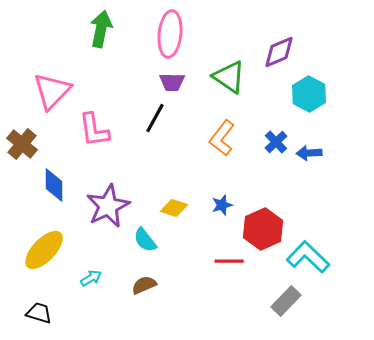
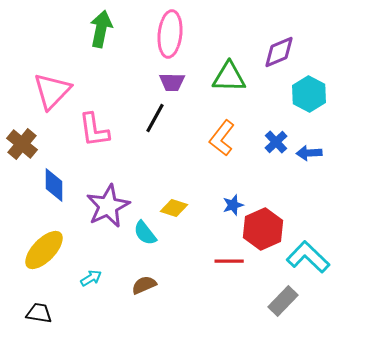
green triangle: rotated 33 degrees counterclockwise
blue star: moved 11 px right
cyan semicircle: moved 7 px up
gray rectangle: moved 3 px left
black trapezoid: rotated 8 degrees counterclockwise
